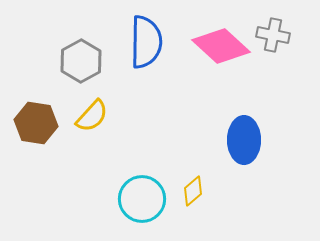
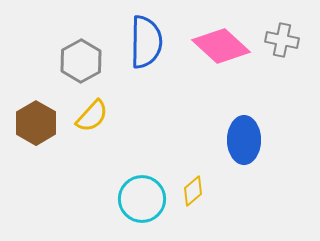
gray cross: moved 9 px right, 5 px down
brown hexagon: rotated 21 degrees clockwise
